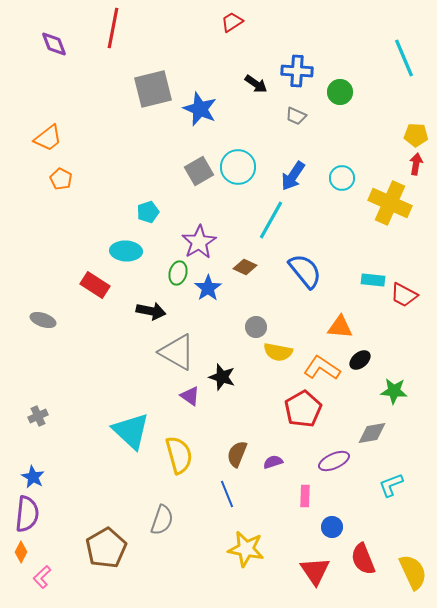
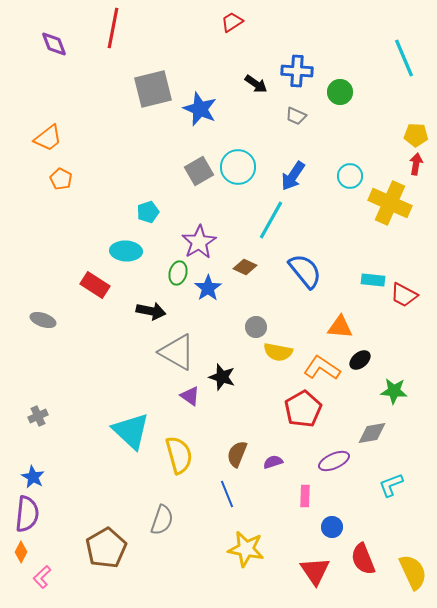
cyan circle at (342, 178): moved 8 px right, 2 px up
